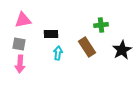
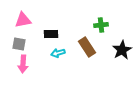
cyan arrow: rotated 112 degrees counterclockwise
pink arrow: moved 3 px right
